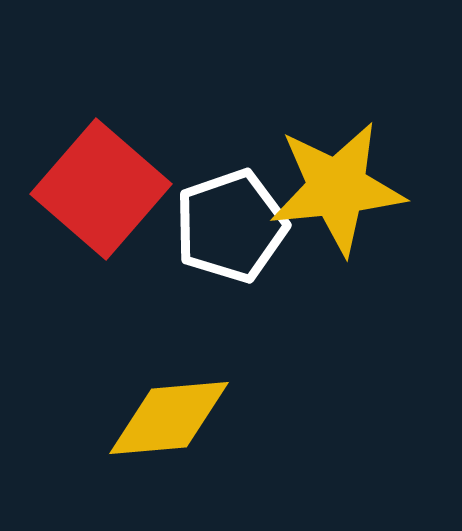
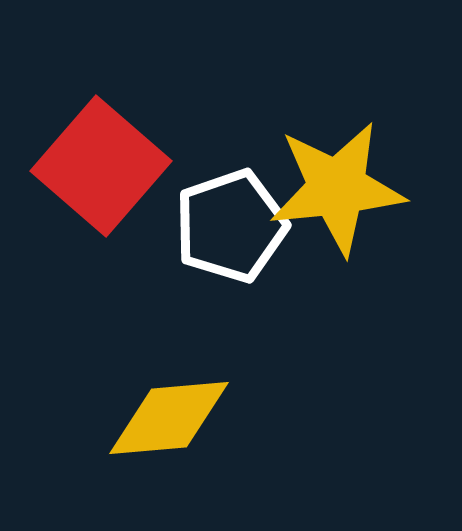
red square: moved 23 px up
